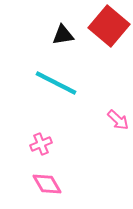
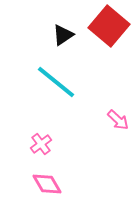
black triangle: rotated 25 degrees counterclockwise
cyan line: moved 1 px up; rotated 12 degrees clockwise
pink cross: rotated 15 degrees counterclockwise
